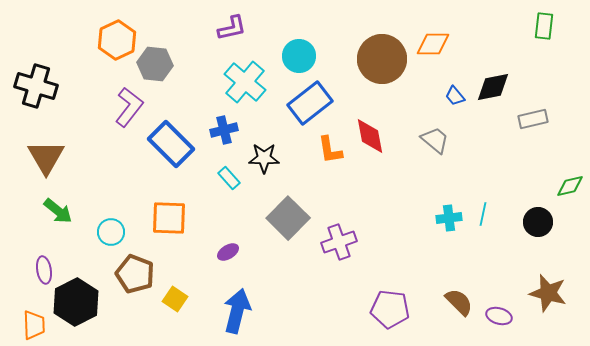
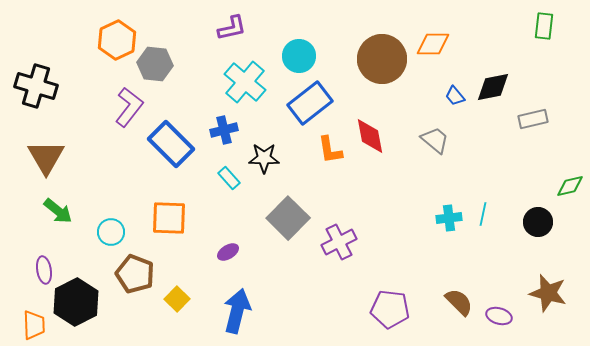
purple cross at (339, 242): rotated 8 degrees counterclockwise
yellow square at (175, 299): moved 2 px right; rotated 10 degrees clockwise
